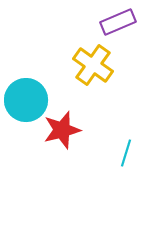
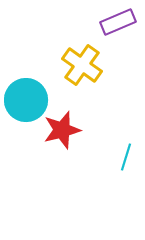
yellow cross: moved 11 px left
cyan line: moved 4 px down
